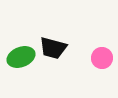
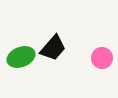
black trapezoid: rotated 64 degrees counterclockwise
